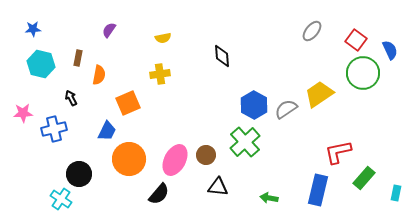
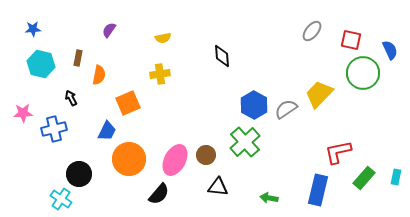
red square: moved 5 px left; rotated 25 degrees counterclockwise
yellow trapezoid: rotated 12 degrees counterclockwise
cyan rectangle: moved 16 px up
